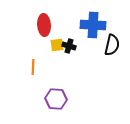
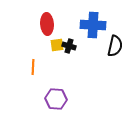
red ellipse: moved 3 px right, 1 px up
black semicircle: moved 3 px right, 1 px down
